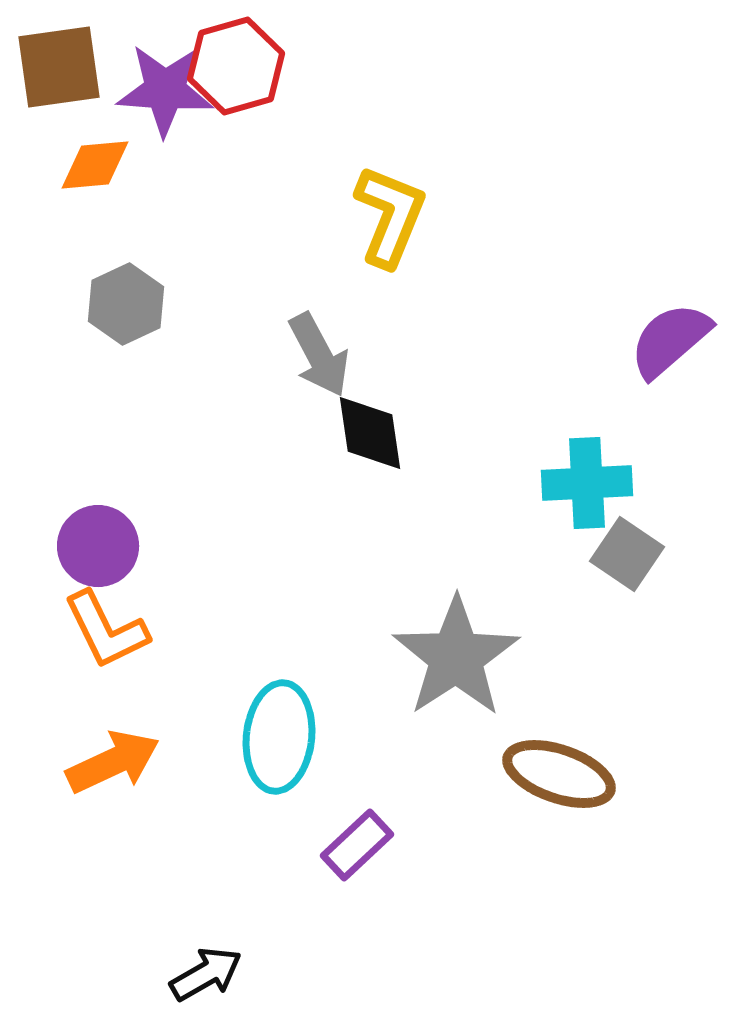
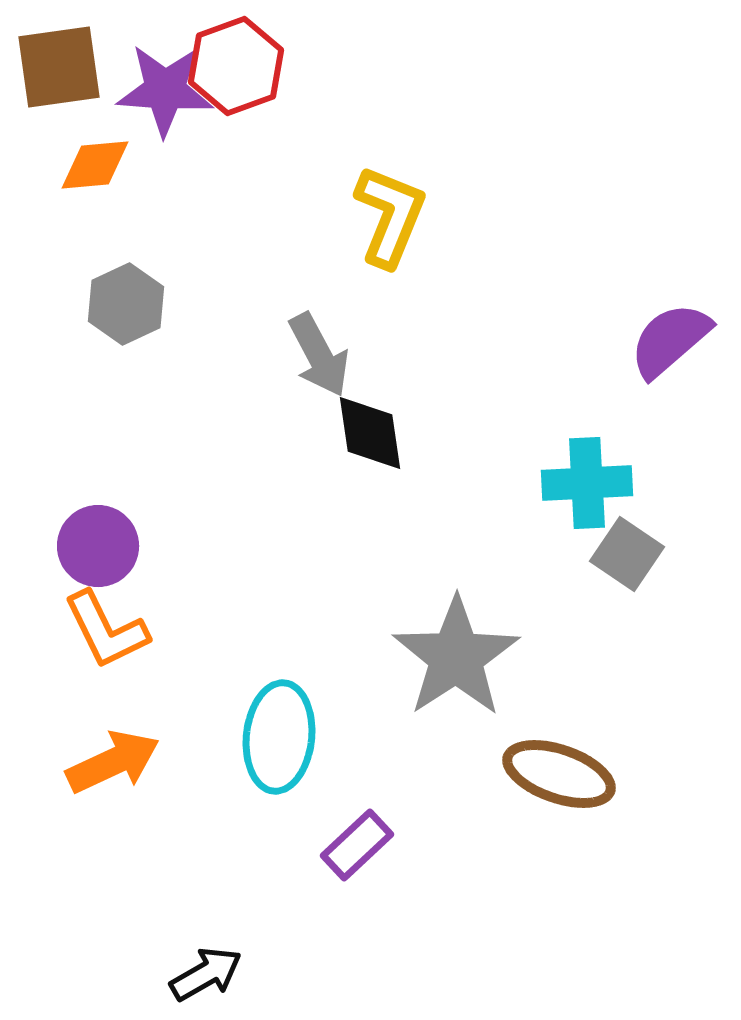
red hexagon: rotated 4 degrees counterclockwise
